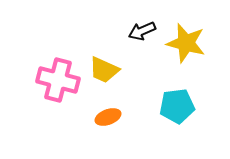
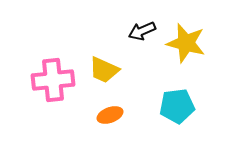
pink cross: moved 5 px left; rotated 21 degrees counterclockwise
orange ellipse: moved 2 px right, 2 px up
